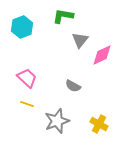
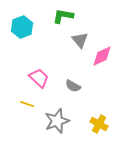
gray triangle: rotated 18 degrees counterclockwise
pink diamond: moved 1 px down
pink trapezoid: moved 12 px right
